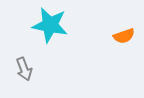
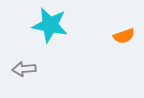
gray arrow: rotated 105 degrees clockwise
